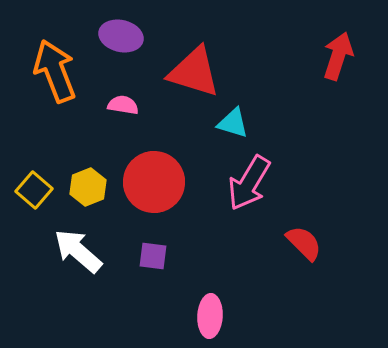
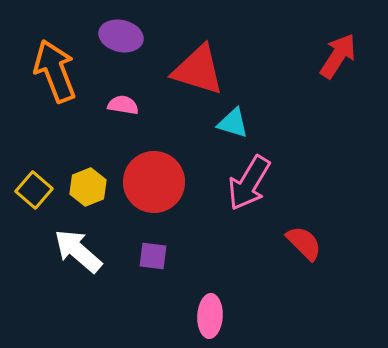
red arrow: rotated 15 degrees clockwise
red triangle: moved 4 px right, 2 px up
